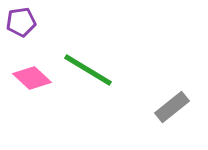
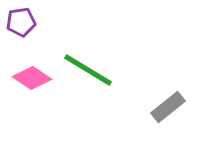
pink diamond: rotated 9 degrees counterclockwise
gray rectangle: moved 4 px left
